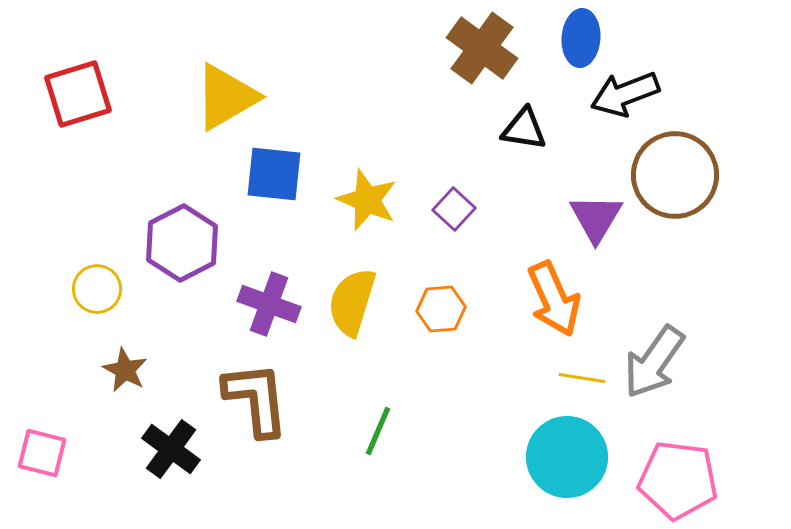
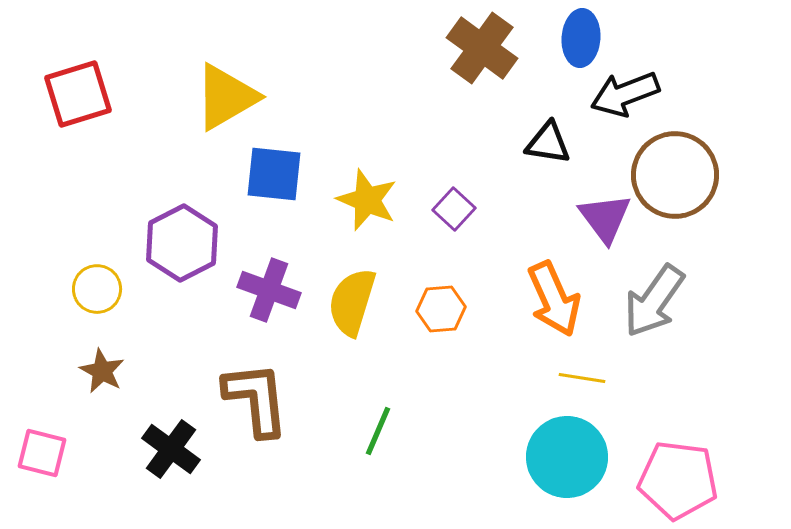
black triangle: moved 24 px right, 14 px down
purple triangle: moved 9 px right; rotated 8 degrees counterclockwise
purple cross: moved 14 px up
gray arrow: moved 61 px up
brown star: moved 23 px left, 1 px down
